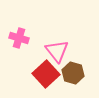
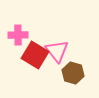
pink cross: moved 1 px left, 3 px up; rotated 18 degrees counterclockwise
red square: moved 11 px left, 19 px up; rotated 16 degrees counterclockwise
